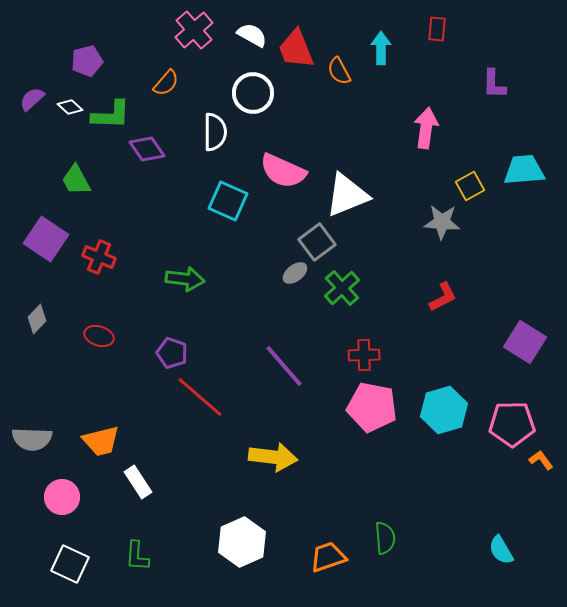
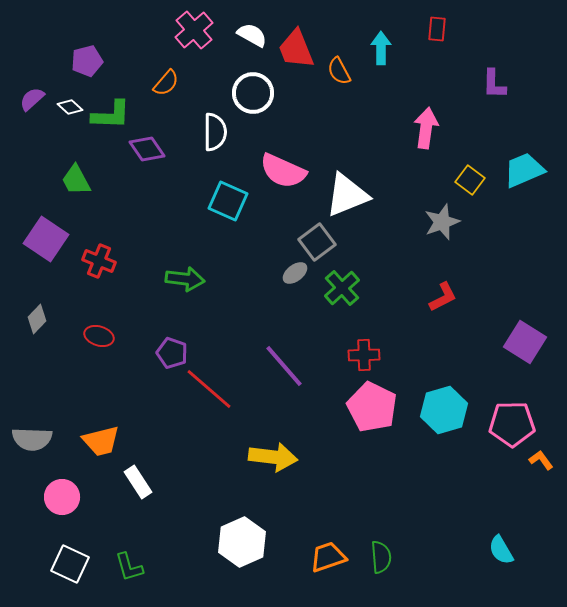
cyan trapezoid at (524, 170): rotated 18 degrees counterclockwise
yellow square at (470, 186): moved 6 px up; rotated 24 degrees counterclockwise
gray star at (442, 222): rotated 24 degrees counterclockwise
red cross at (99, 257): moved 4 px down
red line at (200, 397): moved 9 px right, 8 px up
pink pentagon at (372, 407): rotated 15 degrees clockwise
green semicircle at (385, 538): moved 4 px left, 19 px down
green L-shape at (137, 556): moved 8 px left, 11 px down; rotated 20 degrees counterclockwise
